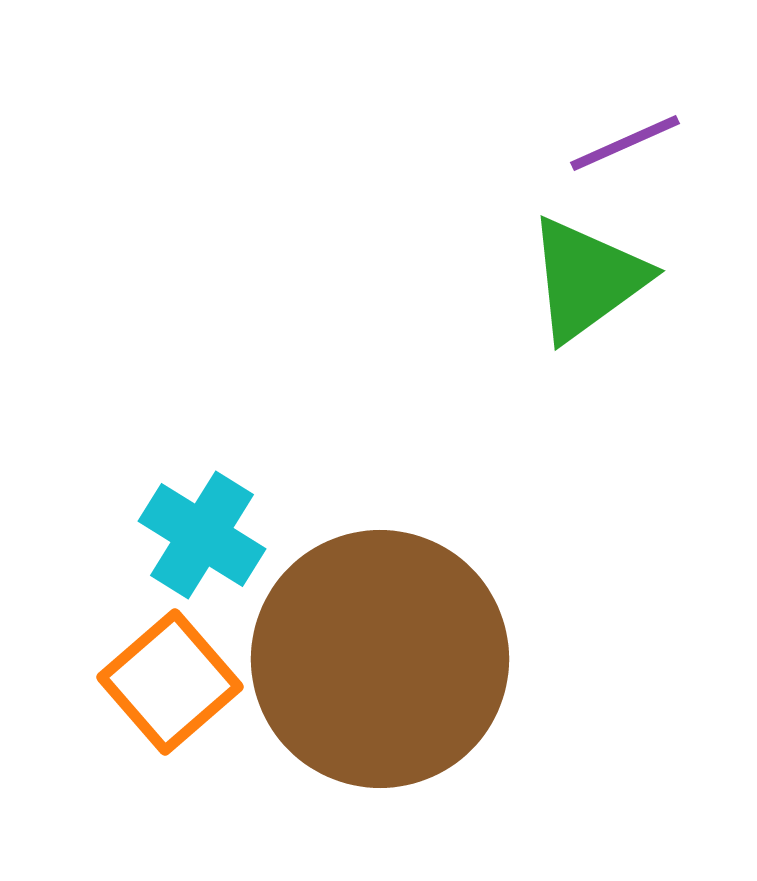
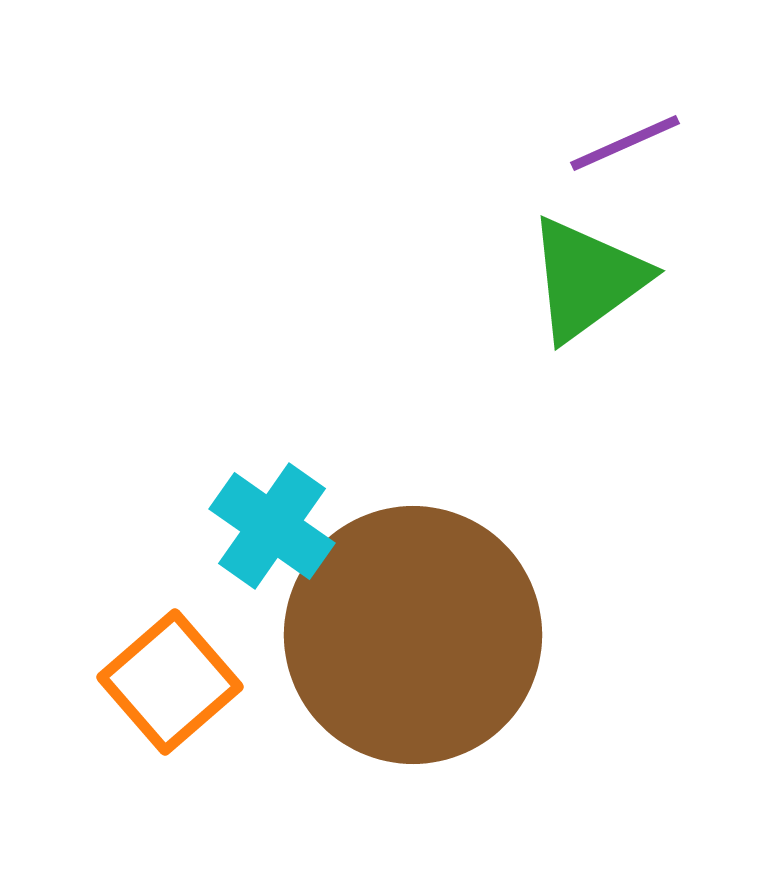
cyan cross: moved 70 px right, 9 px up; rotated 3 degrees clockwise
brown circle: moved 33 px right, 24 px up
